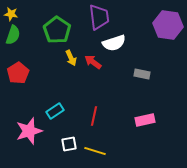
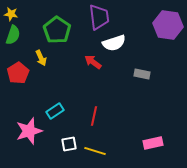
yellow arrow: moved 30 px left
pink rectangle: moved 8 px right, 23 px down
